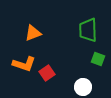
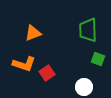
white circle: moved 1 px right
